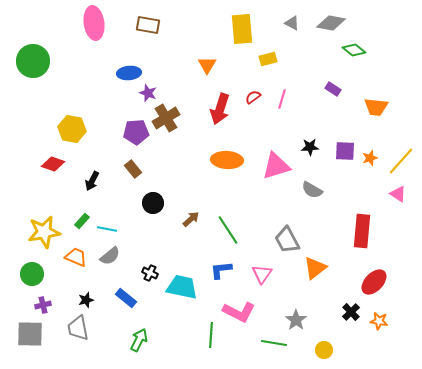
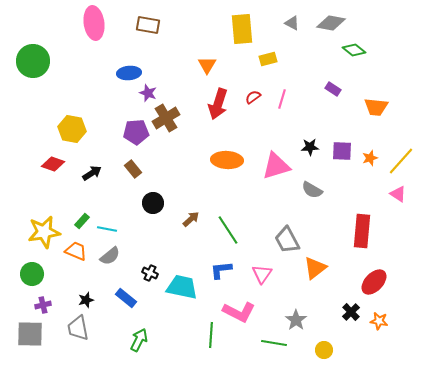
red arrow at (220, 109): moved 2 px left, 5 px up
purple square at (345, 151): moved 3 px left
black arrow at (92, 181): moved 8 px up; rotated 150 degrees counterclockwise
orange trapezoid at (76, 257): moved 6 px up
